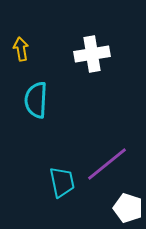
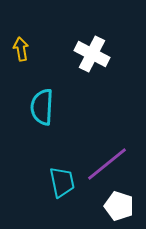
white cross: rotated 36 degrees clockwise
cyan semicircle: moved 6 px right, 7 px down
white pentagon: moved 9 px left, 2 px up
